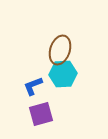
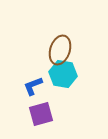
cyan hexagon: rotated 12 degrees clockwise
